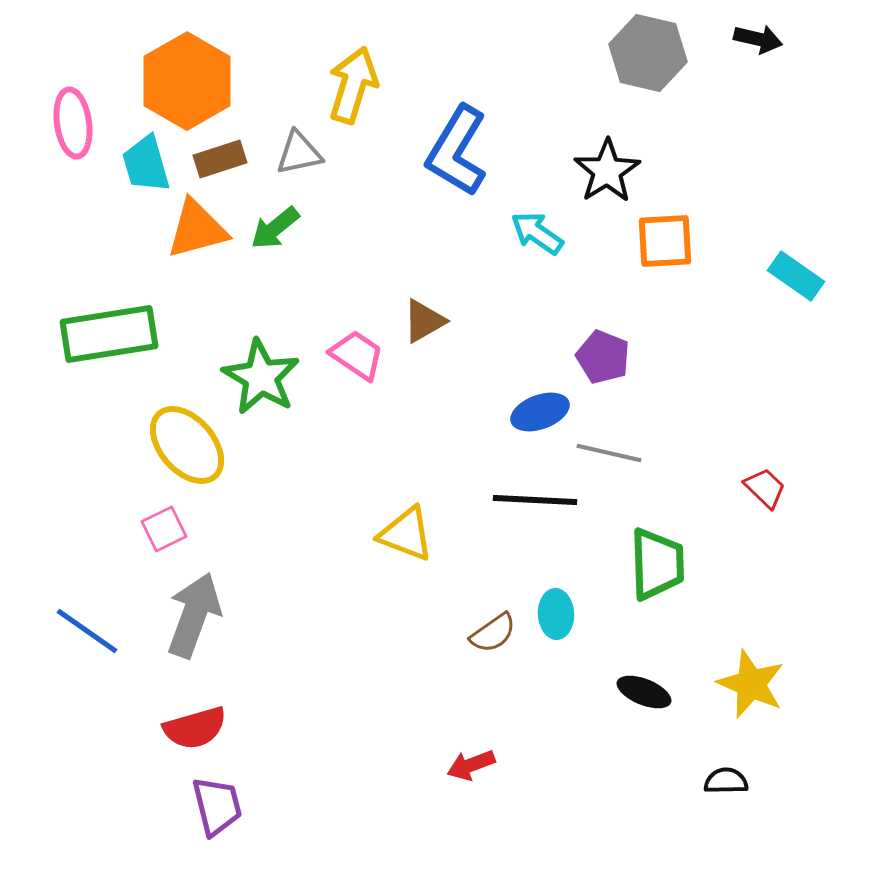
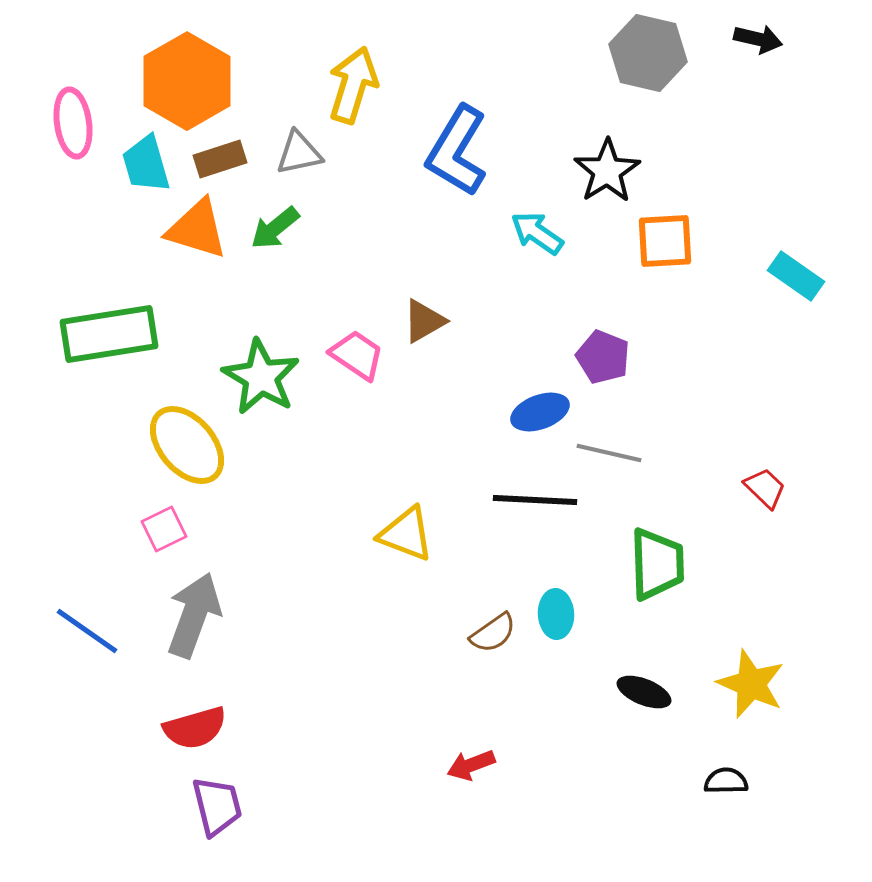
orange triangle: rotated 32 degrees clockwise
